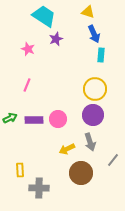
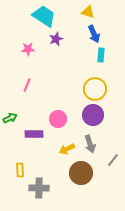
pink star: rotated 24 degrees counterclockwise
purple rectangle: moved 14 px down
gray arrow: moved 2 px down
